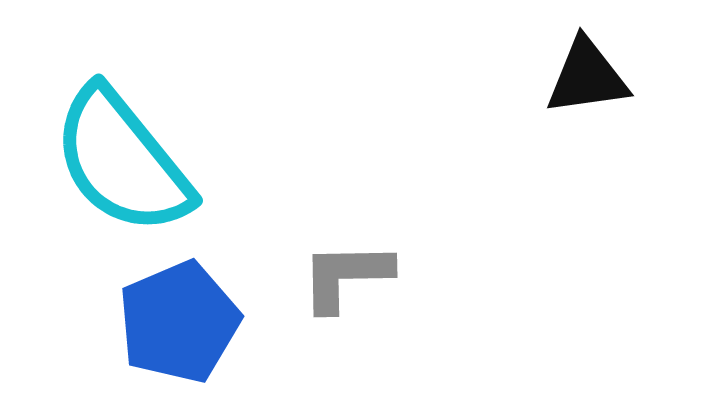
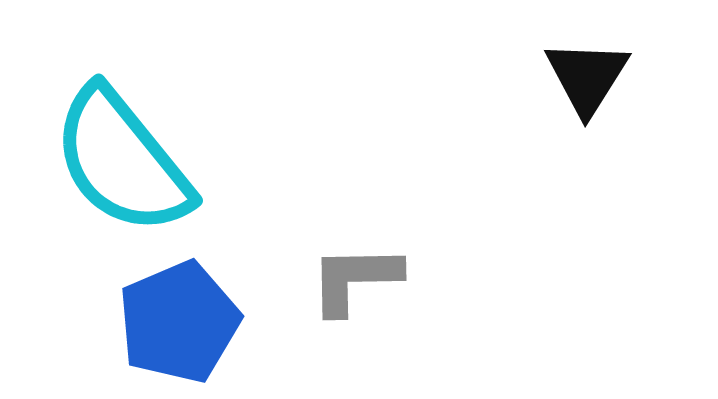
black triangle: rotated 50 degrees counterclockwise
gray L-shape: moved 9 px right, 3 px down
